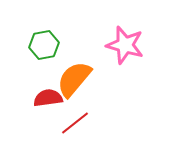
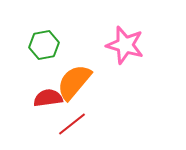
orange semicircle: moved 3 px down
red line: moved 3 px left, 1 px down
